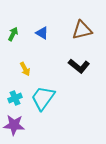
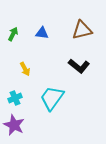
blue triangle: rotated 24 degrees counterclockwise
cyan trapezoid: moved 9 px right
purple star: rotated 20 degrees clockwise
